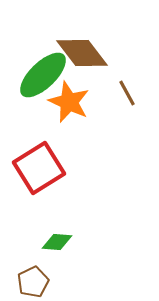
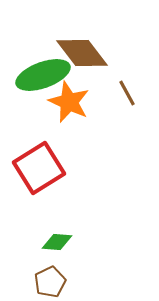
green ellipse: rotated 24 degrees clockwise
brown pentagon: moved 17 px right
